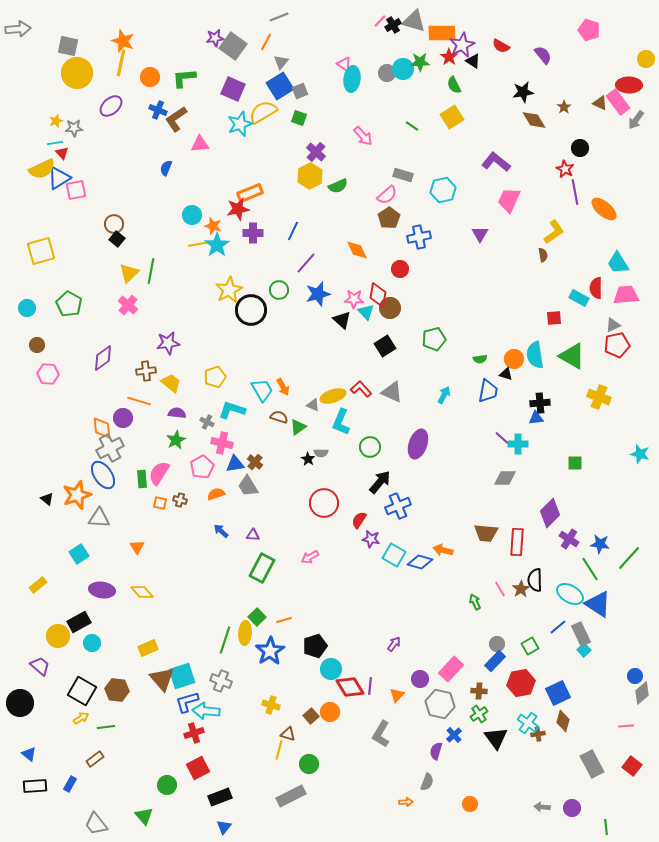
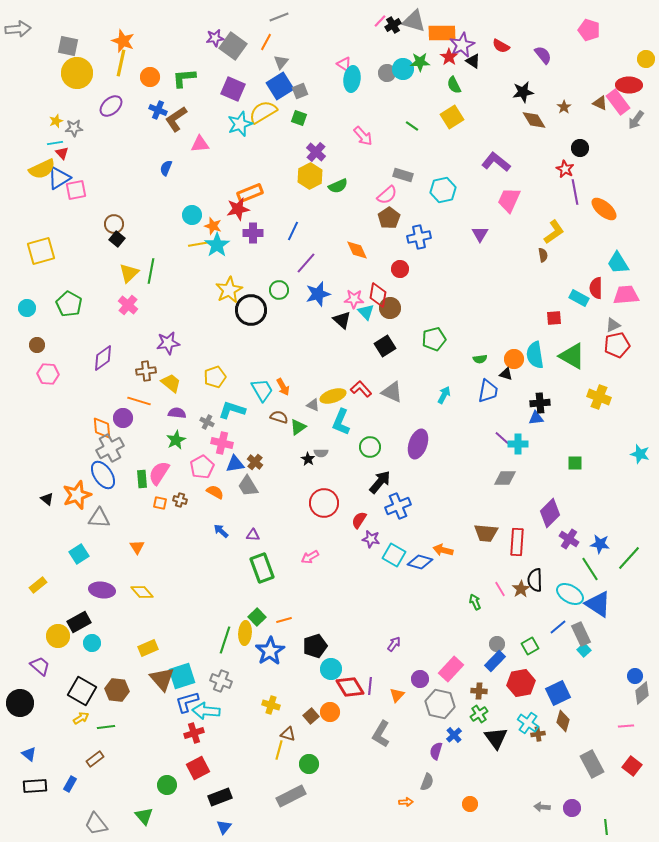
orange semicircle at (216, 494): moved 1 px left, 2 px up; rotated 48 degrees clockwise
green rectangle at (262, 568): rotated 48 degrees counterclockwise
